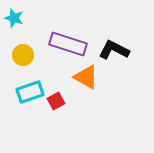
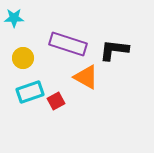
cyan star: rotated 18 degrees counterclockwise
black L-shape: rotated 20 degrees counterclockwise
yellow circle: moved 3 px down
